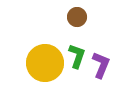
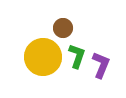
brown circle: moved 14 px left, 11 px down
yellow circle: moved 2 px left, 6 px up
